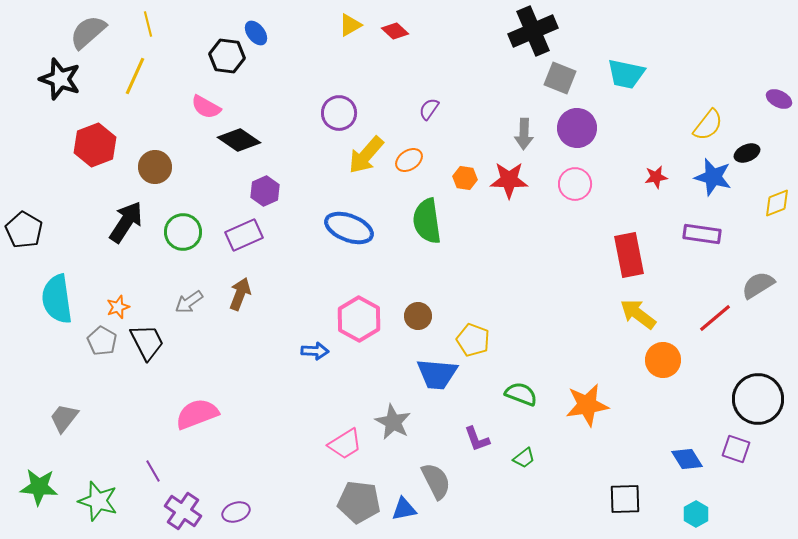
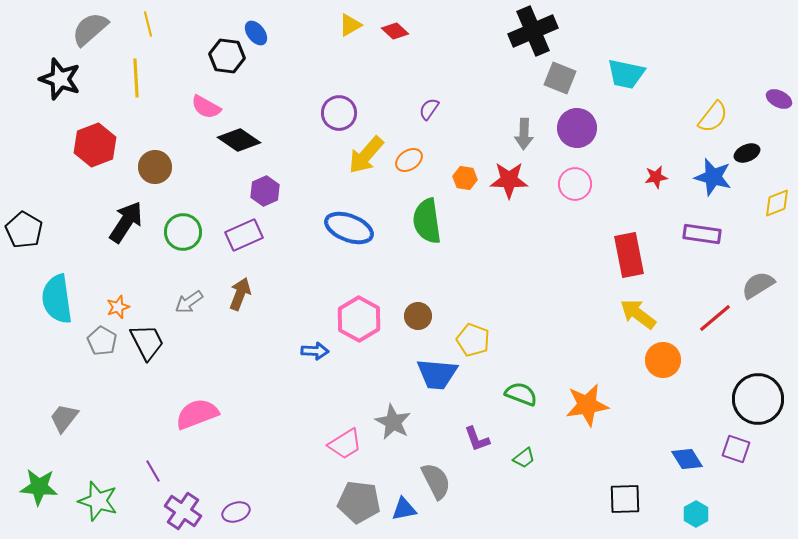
gray semicircle at (88, 32): moved 2 px right, 3 px up
yellow line at (135, 76): moved 1 px right, 2 px down; rotated 27 degrees counterclockwise
yellow semicircle at (708, 125): moved 5 px right, 8 px up
